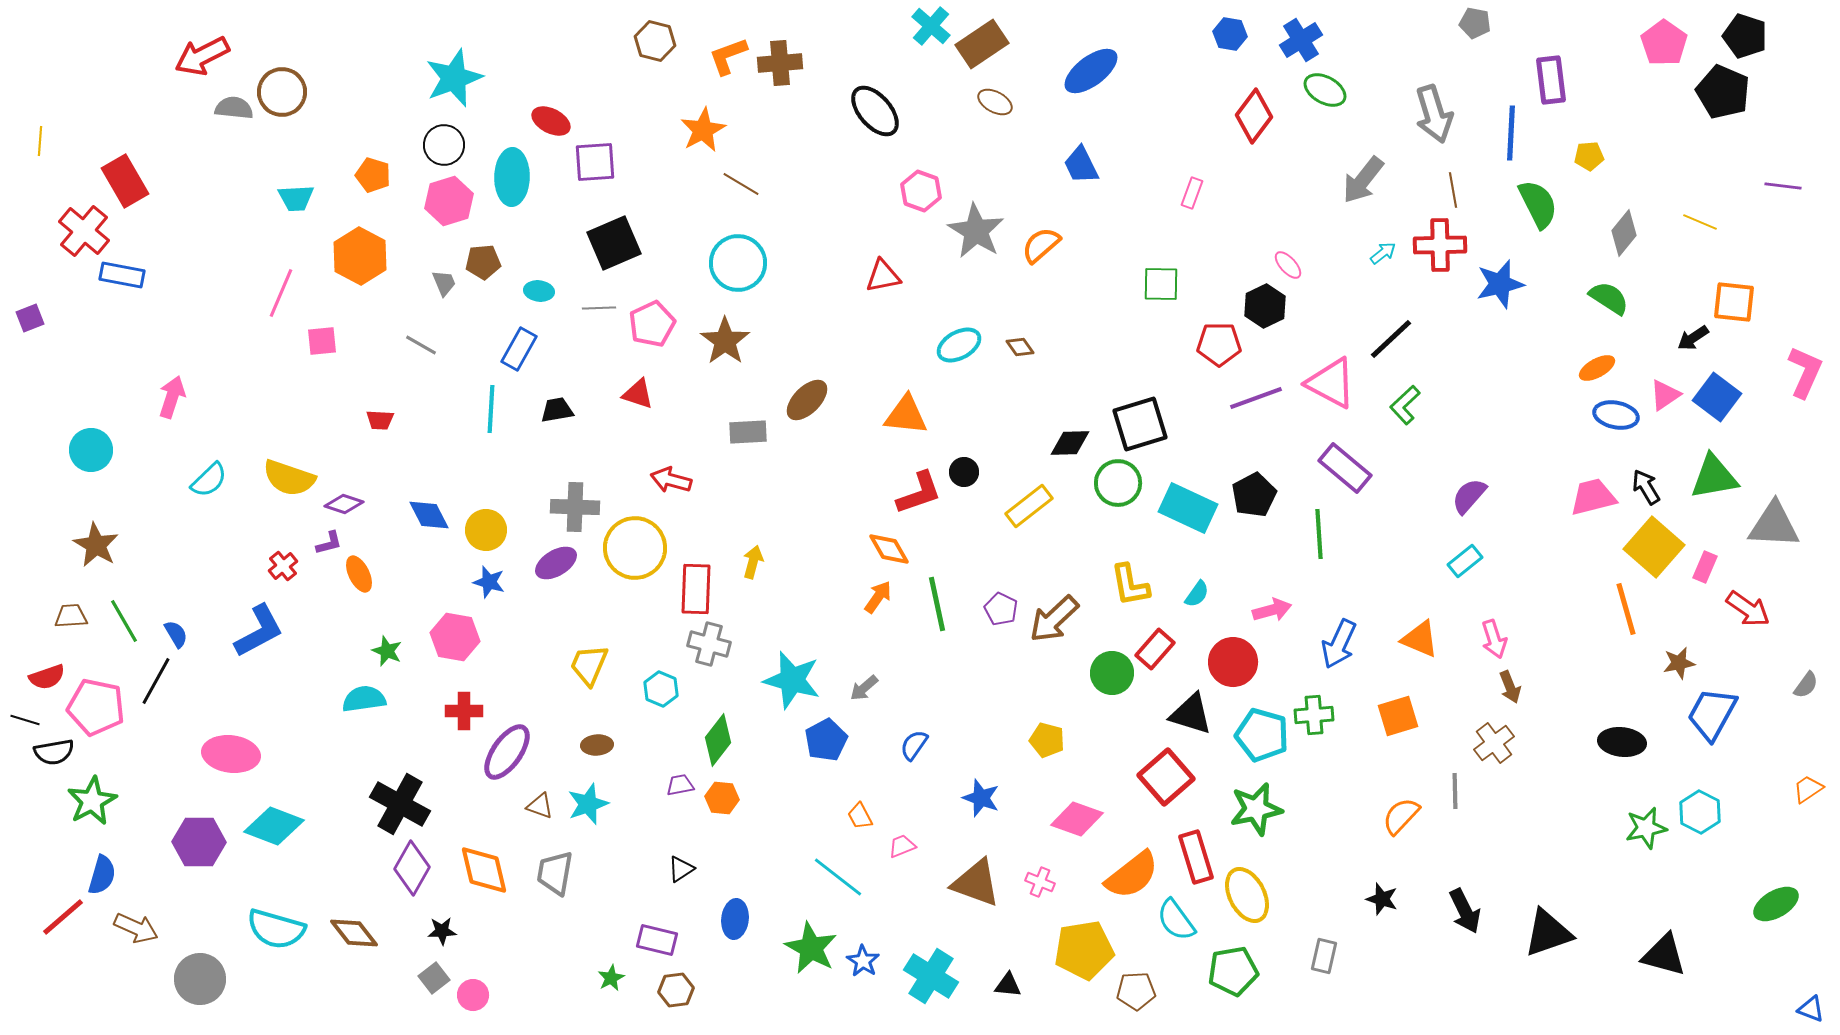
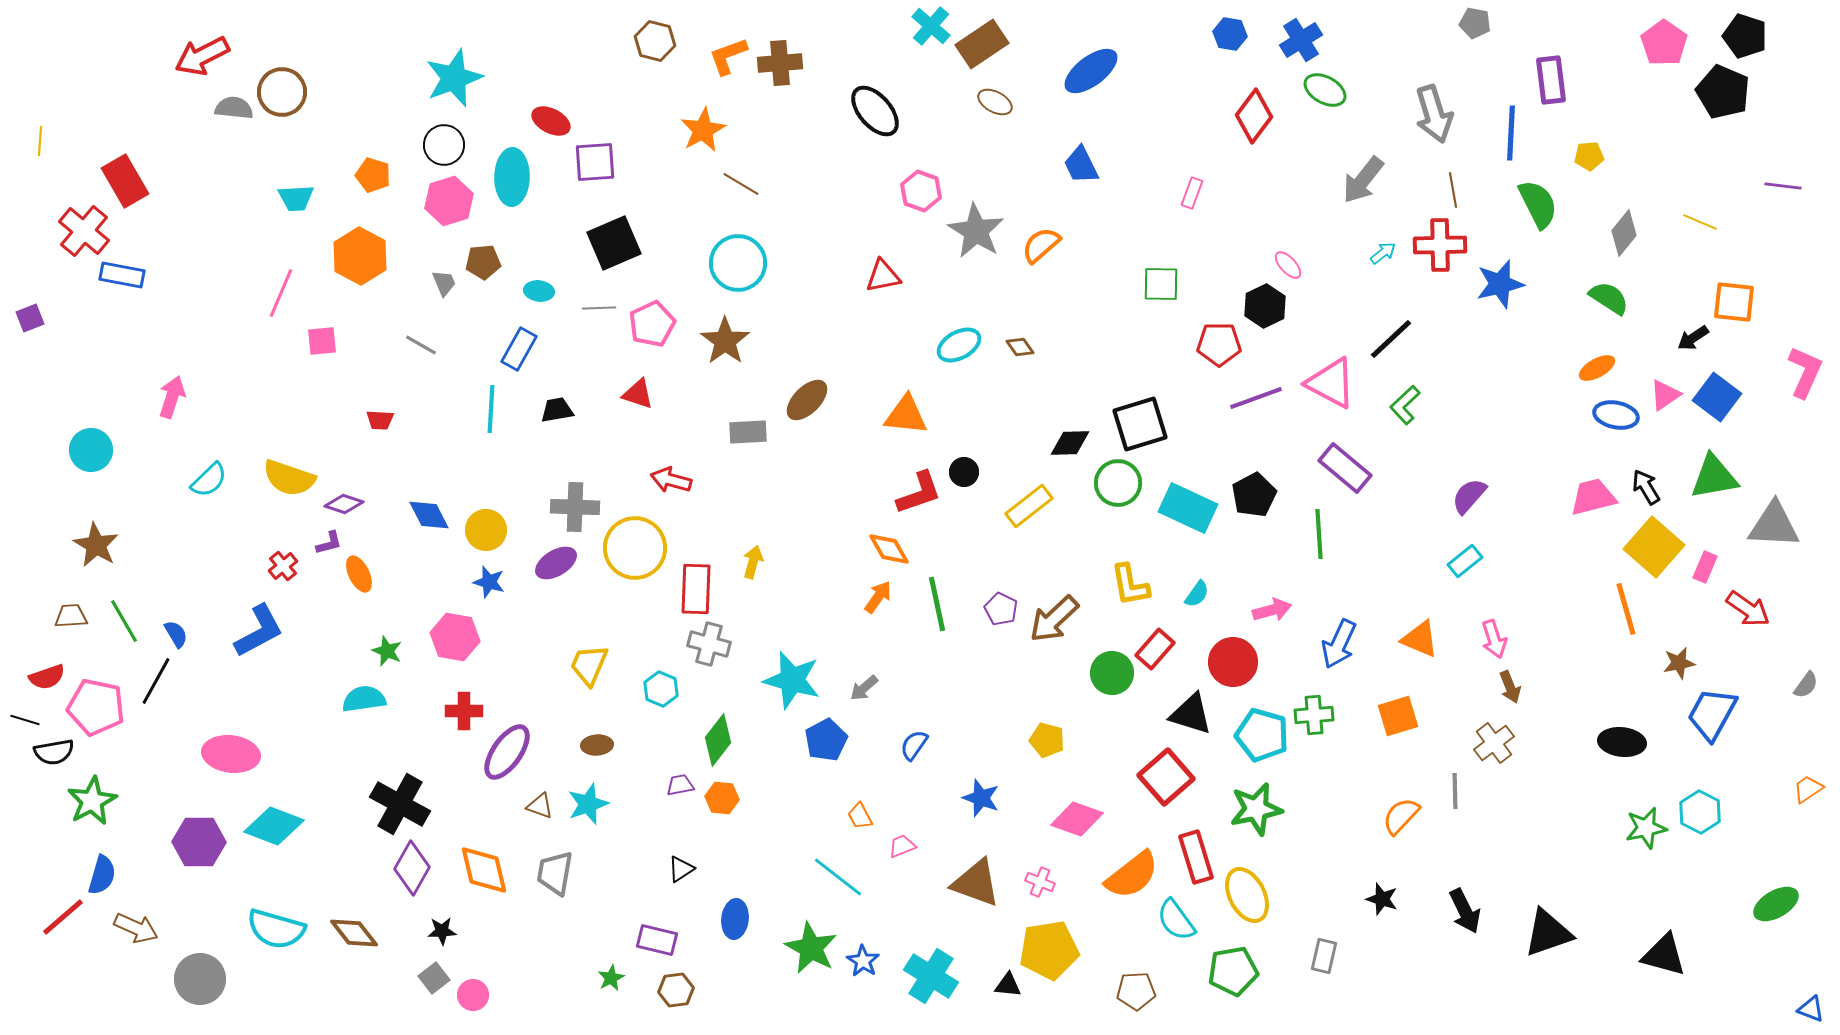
yellow pentagon at (1084, 950): moved 35 px left
